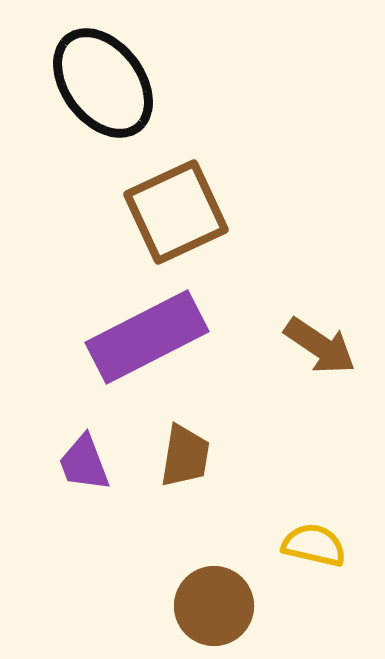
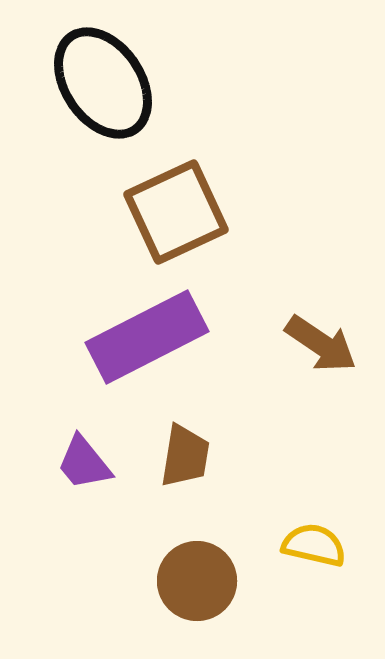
black ellipse: rotated 3 degrees clockwise
brown arrow: moved 1 px right, 2 px up
purple trapezoid: rotated 18 degrees counterclockwise
brown circle: moved 17 px left, 25 px up
